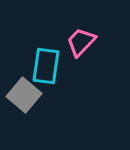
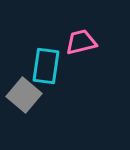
pink trapezoid: rotated 32 degrees clockwise
